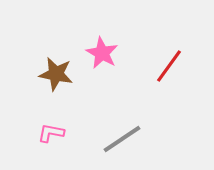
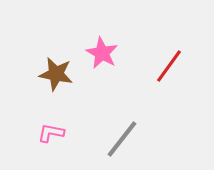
gray line: rotated 18 degrees counterclockwise
